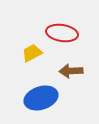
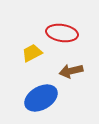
brown arrow: rotated 10 degrees counterclockwise
blue ellipse: rotated 12 degrees counterclockwise
